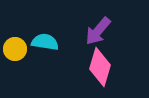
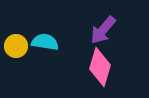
purple arrow: moved 5 px right, 1 px up
yellow circle: moved 1 px right, 3 px up
